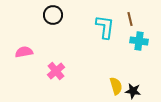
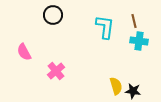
brown line: moved 4 px right, 2 px down
pink semicircle: rotated 108 degrees counterclockwise
